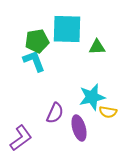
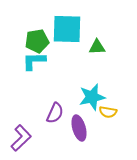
cyan L-shape: rotated 70 degrees counterclockwise
purple L-shape: rotated 8 degrees counterclockwise
